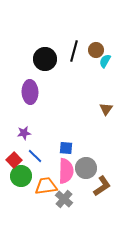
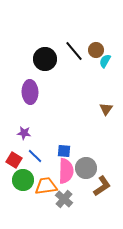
black line: rotated 55 degrees counterclockwise
purple star: rotated 16 degrees clockwise
blue square: moved 2 px left, 3 px down
red square: rotated 14 degrees counterclockwise
green circle: moved 2 px right, 4 px down
